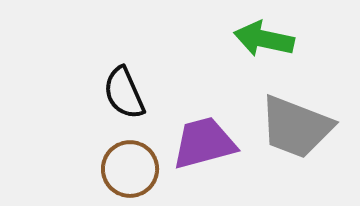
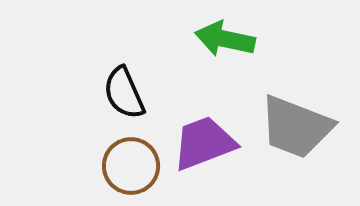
green arrow: moved 39 px left
purple trapezoid: rotated 6 degrees counterclockwise
brown circle: moved 1 px right, 3 px up
